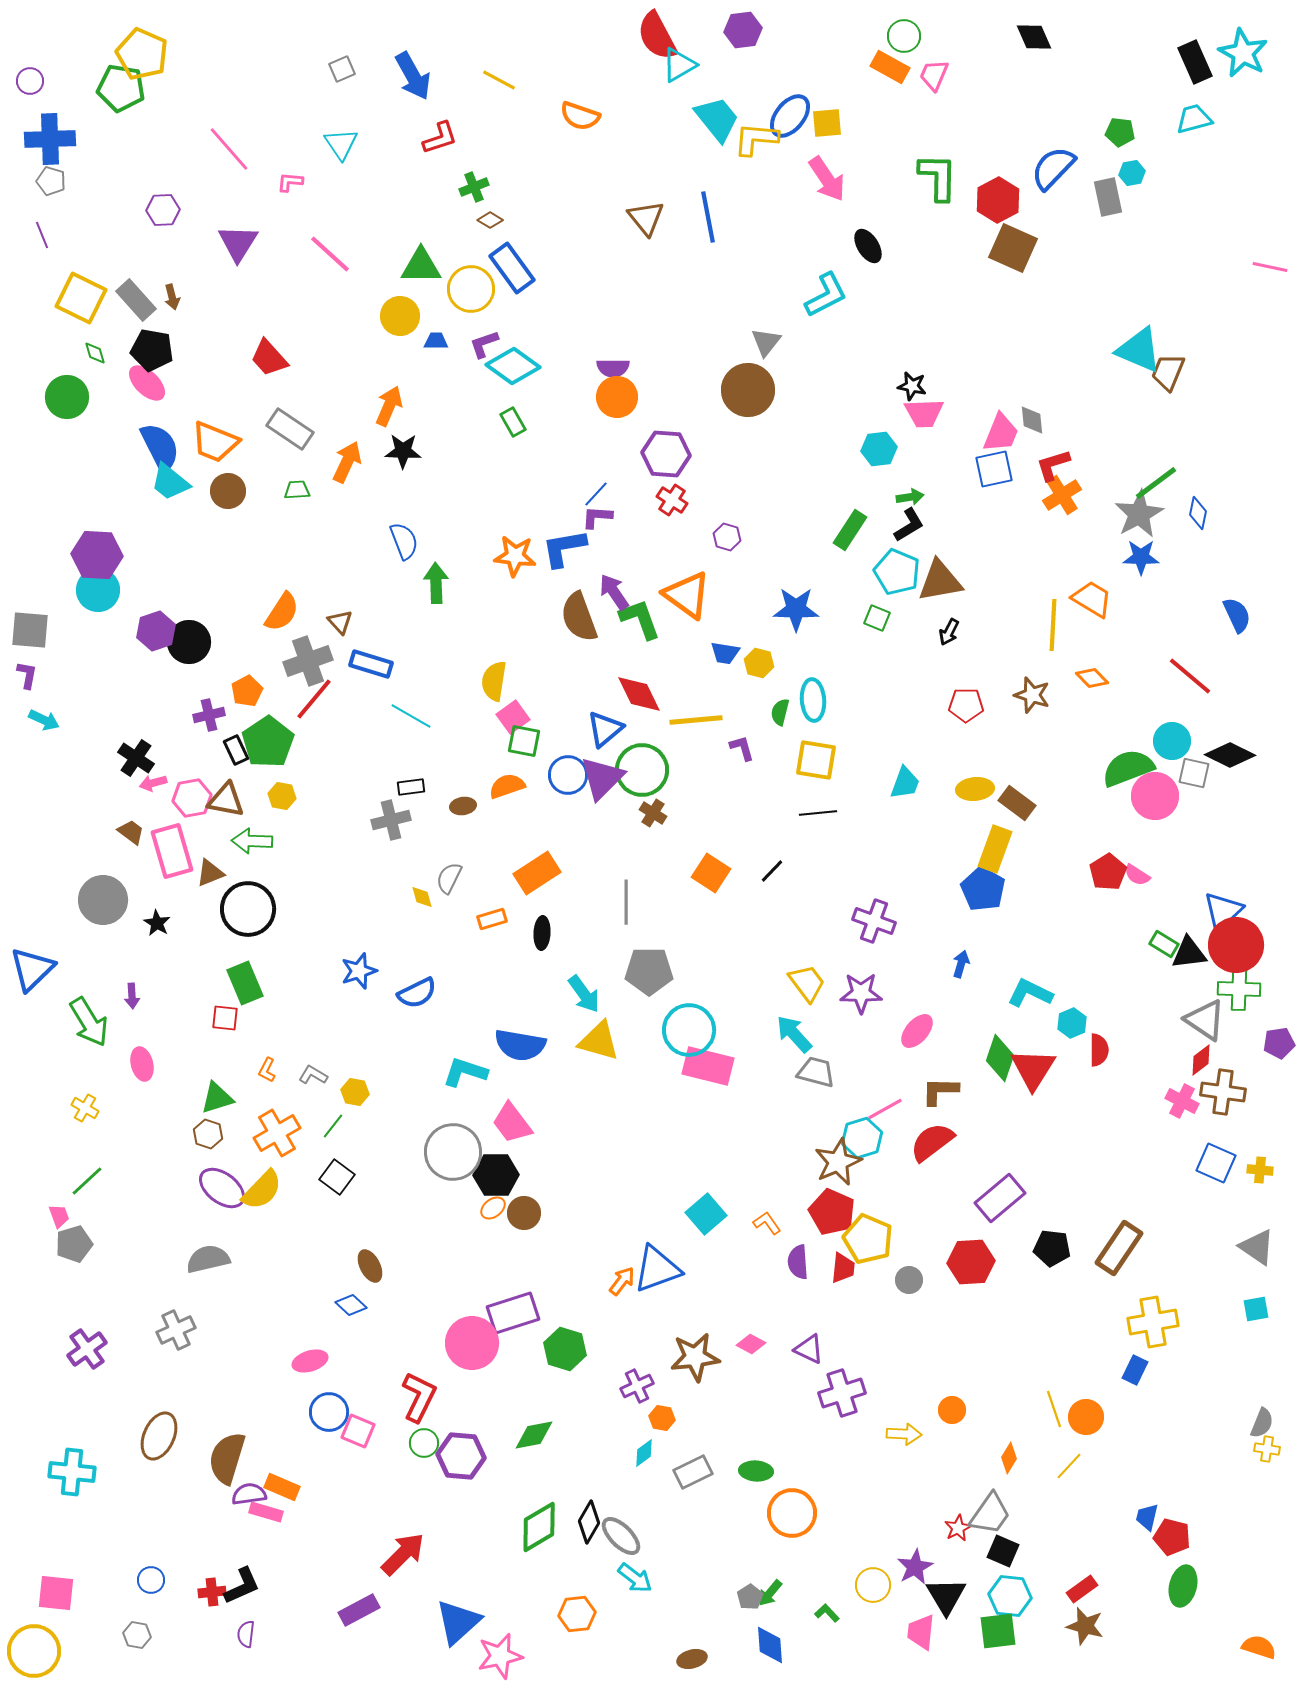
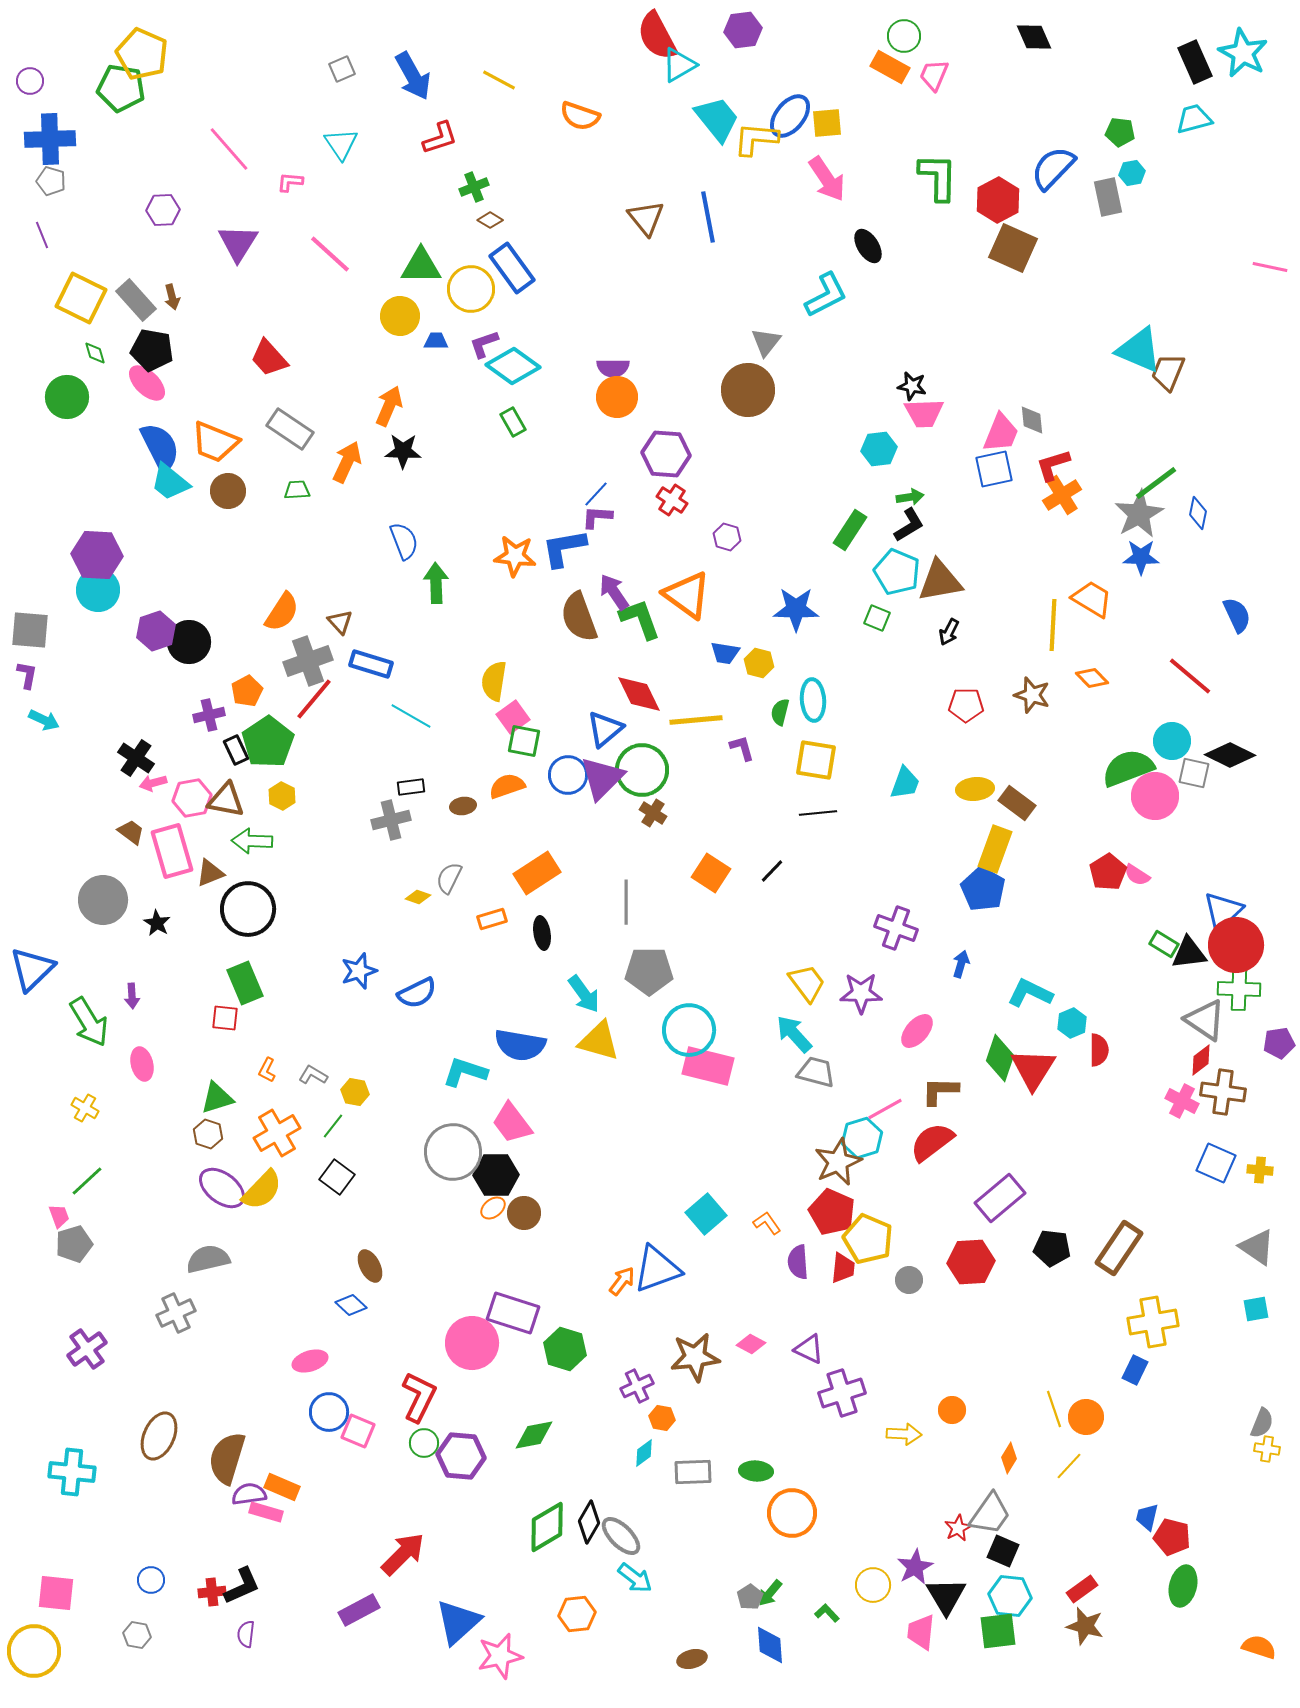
yellow hexagon at (282, 796): rotated 16 degrees clockwise
yellow diamond at (422, 897): moved 4 px left; rotated 55 degrees counterclockwise
purple cross at (874, 921): moved 22 px right, 7 px down
black ellipse at (542, 933): rotated 12 degrees counterclockwise
purple rectangle at (513, 1313): rotated 36 degrees clockwise
gray cross at (176, 1330): moved 17 px up
gray rectangle at (693, 1472): rotated 24 degrees clockwise
green diamond at (539, 1527): moved 8 px right
